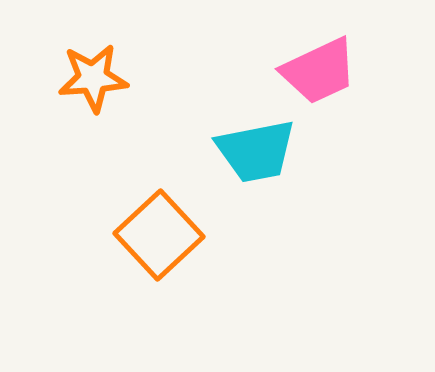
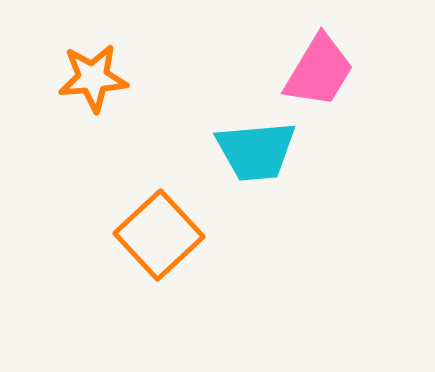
pink trapezoid: rotated 34 degrees counterclockwise
cyan trapezoid: rotated 6 degrees clockwise
